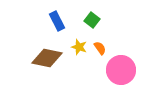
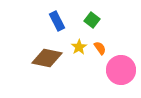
yellow star: rotated 21 degrees clockwise
